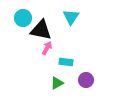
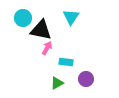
purple circle: moved 1 px up
